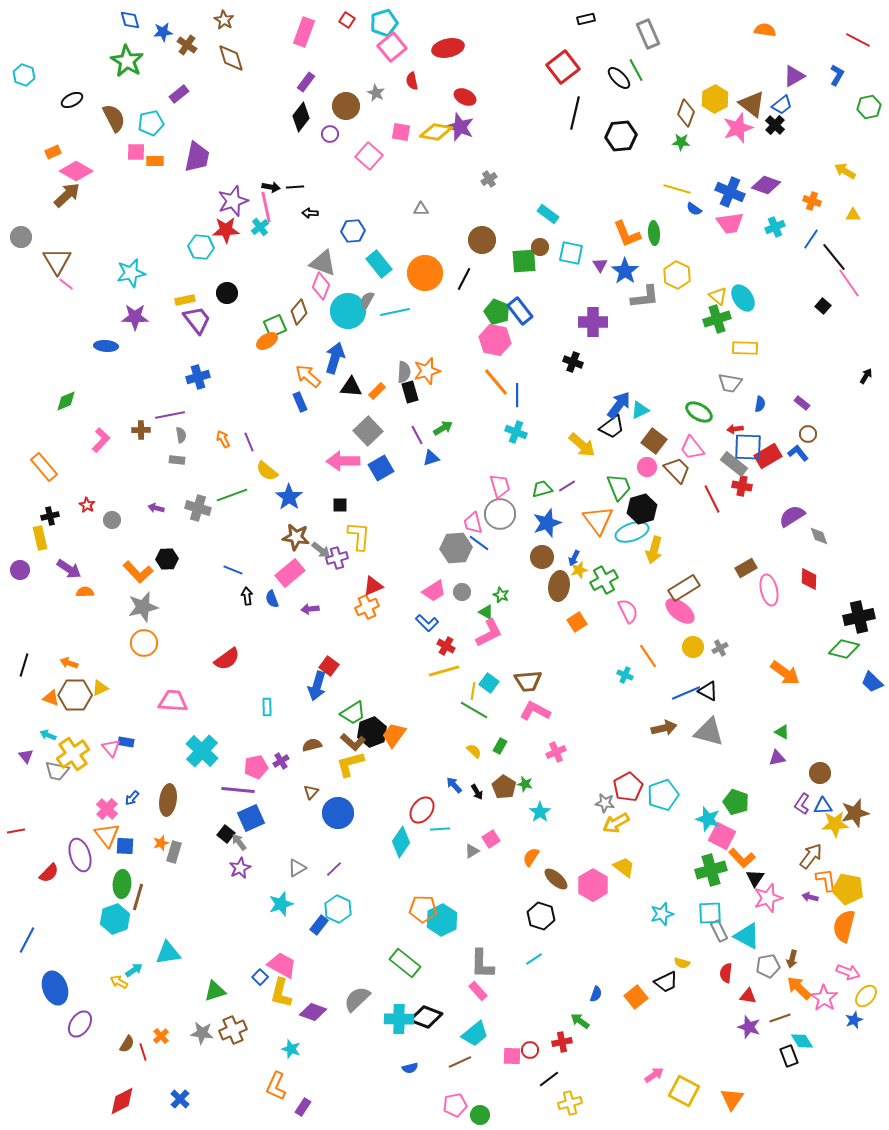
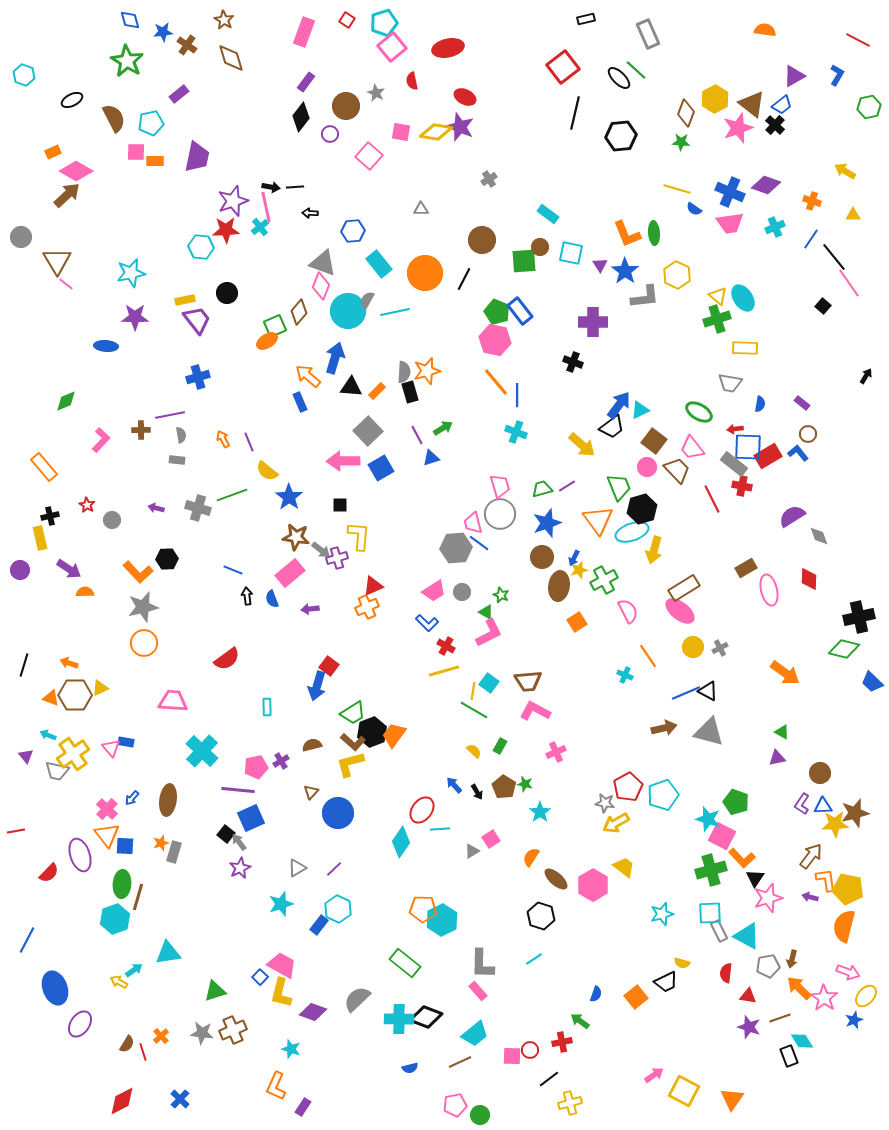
green line at (636, 70): rotated 20 degrees counterclockwise
